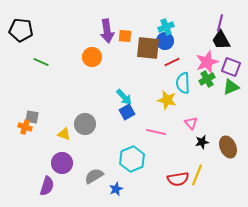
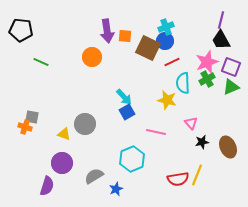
purple line: moved 1 px right, 3 px up
brown square: rotated 20 degrees clockwise
